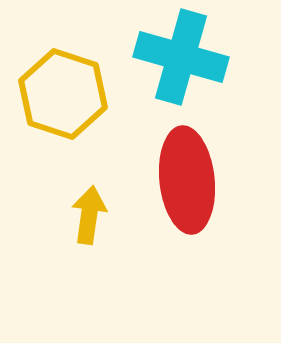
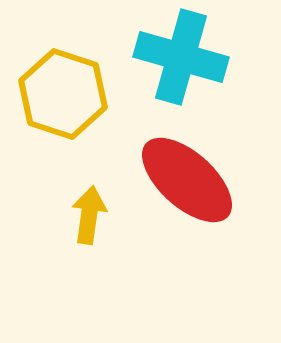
red ellipse: rotated 42 degrees counterclockwise
